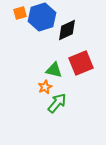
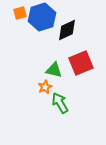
green arrow: moved 3 px right; rotated 70 degrees counterclockwise
